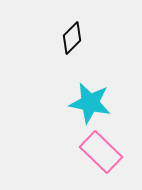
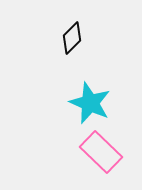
cyan star: rotated 12 degrees clockwise
